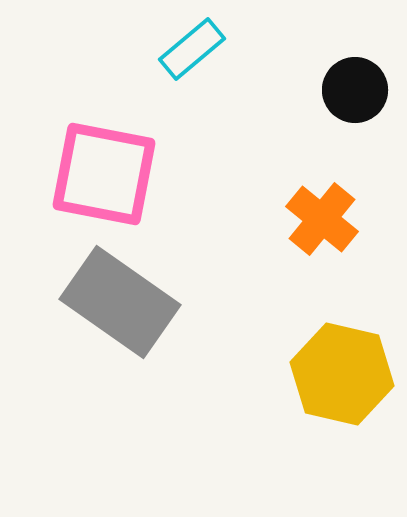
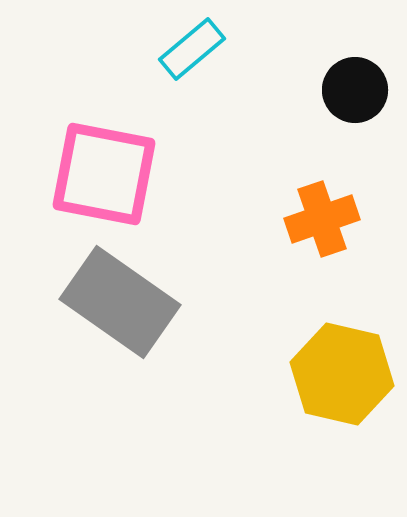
orange cross: rotated 32 degrees clockwise
